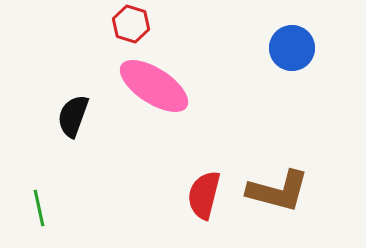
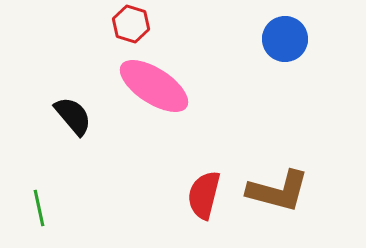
blue circle: moved 7 px left, 9 px up
black semicircle: rotated 120 degrees clockwise
